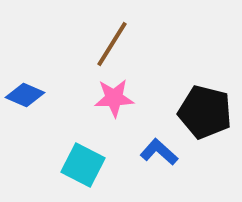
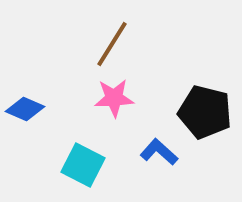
blue diamond: moved 14 px down
